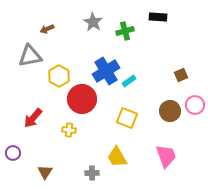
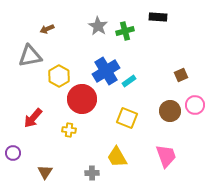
gray star: moved 5 px right, 4 px down
